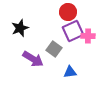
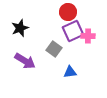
purple arrow: moved 8 px left, 2 px down
